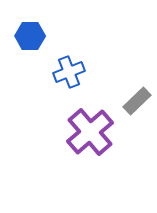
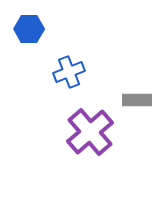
blue hexagon: moved 1 px left, 7 px up
gray rectangle: moved 1 px up; rotated 44 degrees clockwise
